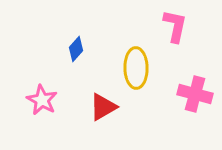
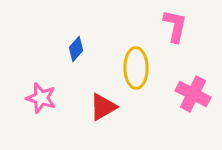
pink cross: moved 2 px left; rotated 12 degrees clockwise
pink star: moved 1 px left, 2 px up; rotated 12 degrees counterclockwise
